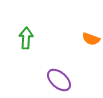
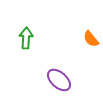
orange semicircle: rotated 30 degrees clockwise
